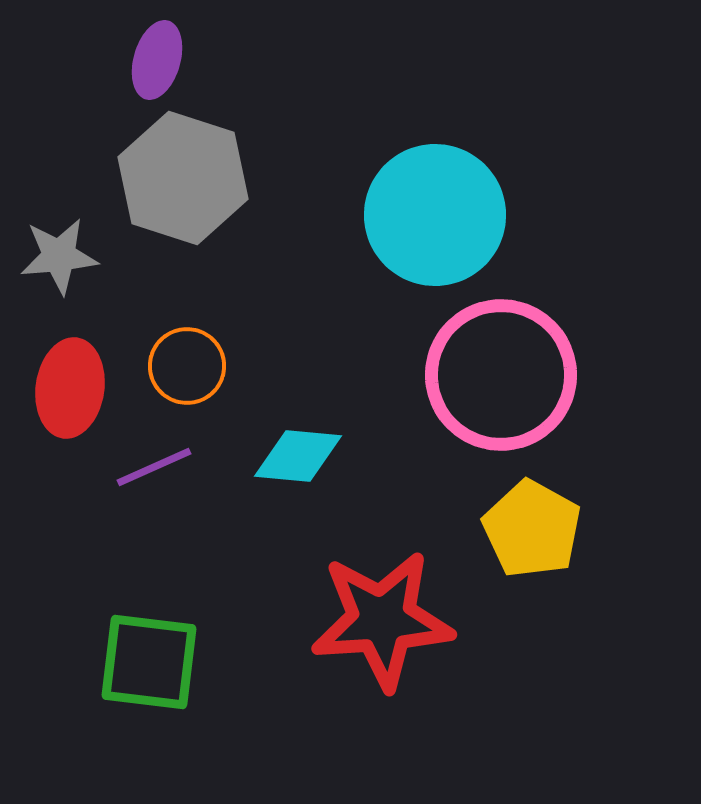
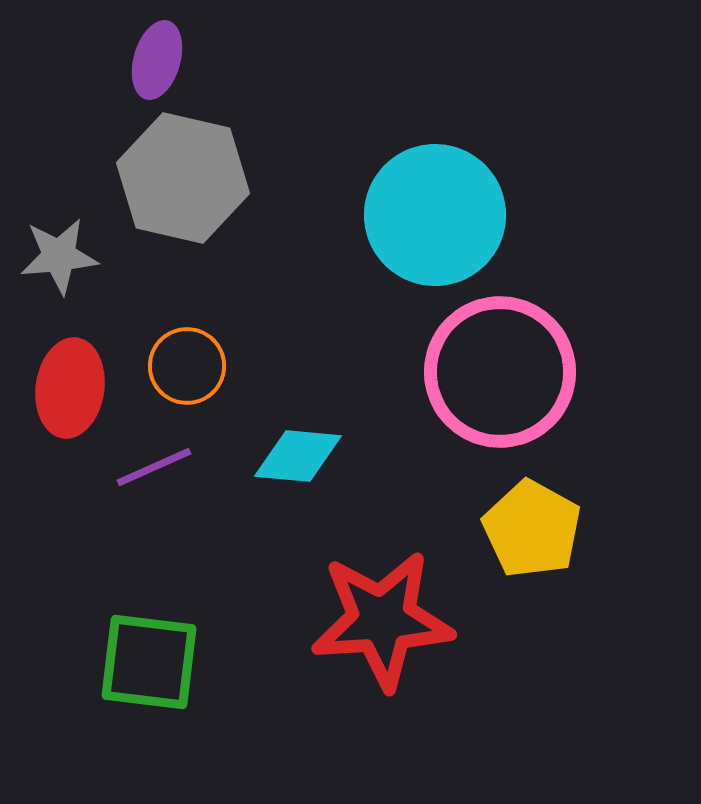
gray hexagon: rotated 5 degrees counterclockwise
pink circle: moved 1 px left, 3 px up
